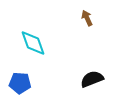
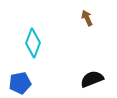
cyan diamond: rotated 40 degrees clockwise
blue pentagon: rotated 15 degrees counterclockwise
